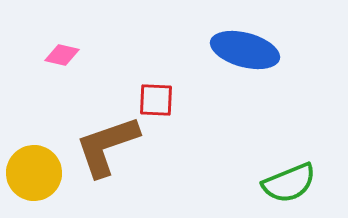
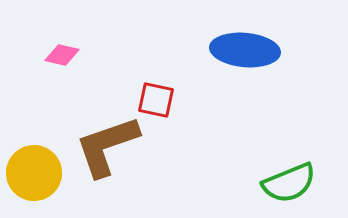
blue ellipse: rotated 10 degrees counterclockwise
red square: rotated 9 degrees clockwise
